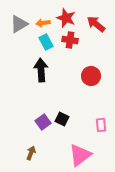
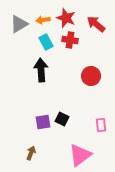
orange arrow: moved 3 px up
purple square: rotated 28 degrees clockwise
